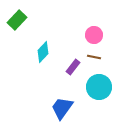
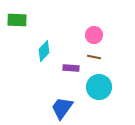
green rectangle: rotated 48 degrees clockwise
cyan diamond: moved 1 px right, 1 px up
purple rectangle: moved 2 px left, 1 px down; rotated 56 degrees clockwise
